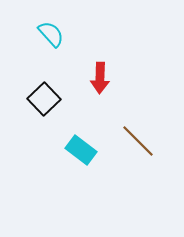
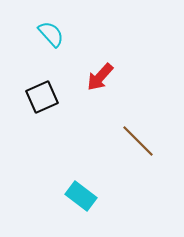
red arrow: moved 1 px up; rotated 40 degrees clockwise
black square: moved 2 px left, 2 px up; rotated 20 degrees clockwise
cyan rectangle: moved 46 px down
